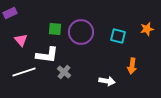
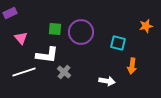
orange star: moved 1 px left, 3 px up
cyan square: moved 7 px down
pink triangle: moved 2 px up
